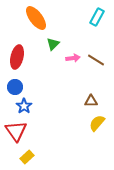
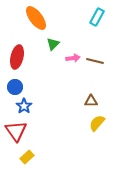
brown line: moved 1 px left, 1 px down; rotated 18 degrees counterclockwise
